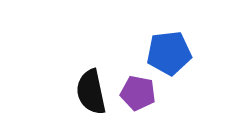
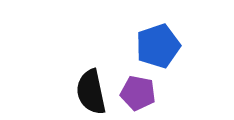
blue pentagon: moved 11 px left, 7 px up; rotated 12 degrees counterclockwise
